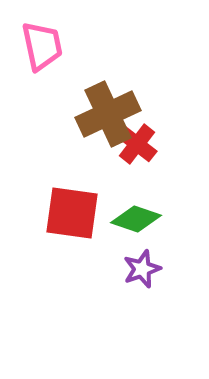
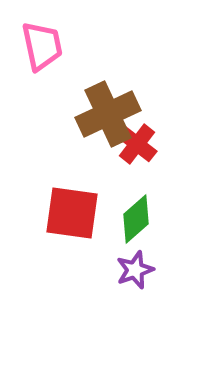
green diamond: rotated 60 degrees counterclockwise
purple star: moved 7 px left, 1 px down
